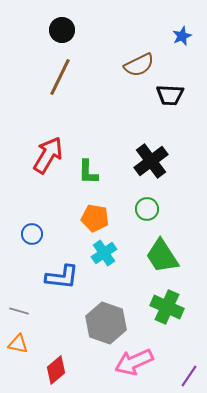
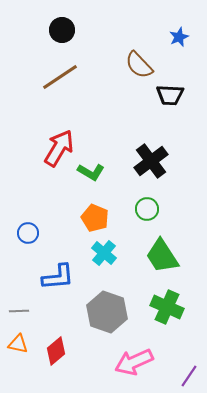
blue star: moved 3 px left, 1 px down
brown semicircle: rotated 72 degrees clockwise
brown line: rotated 30 degrees clockwise
red arrow: moved 11 px right, 7 px up
green L-shape: moved 3 px right; rotated 60 degrees counterclockwise
orange pentagon: rotated 12 degrees clockwise
blue circle: moved 4 px left, 1 px up
cyan cross: rotated 15 degrees counterclockwise
blue L-shape: moved 4 px left; rotated 12 degrees counterclockwise
gray line: rotated 18 degrees counterclockwise
gray hexagon: moved 1 px right, 11 px up
red diamond: moved 19 px up
